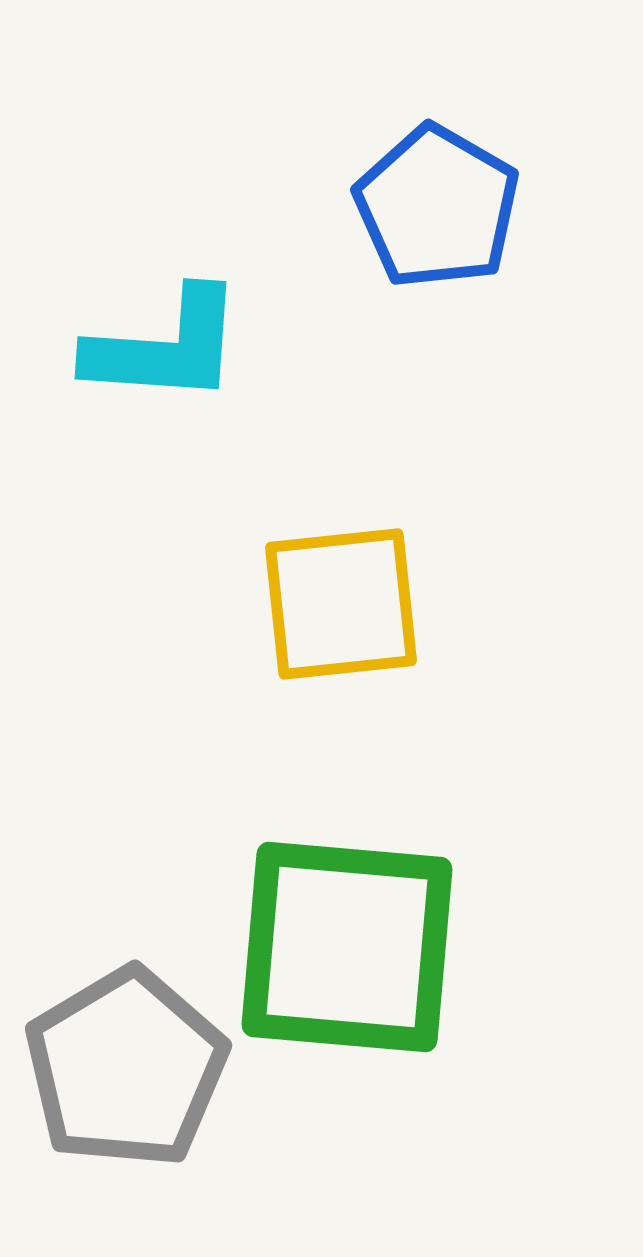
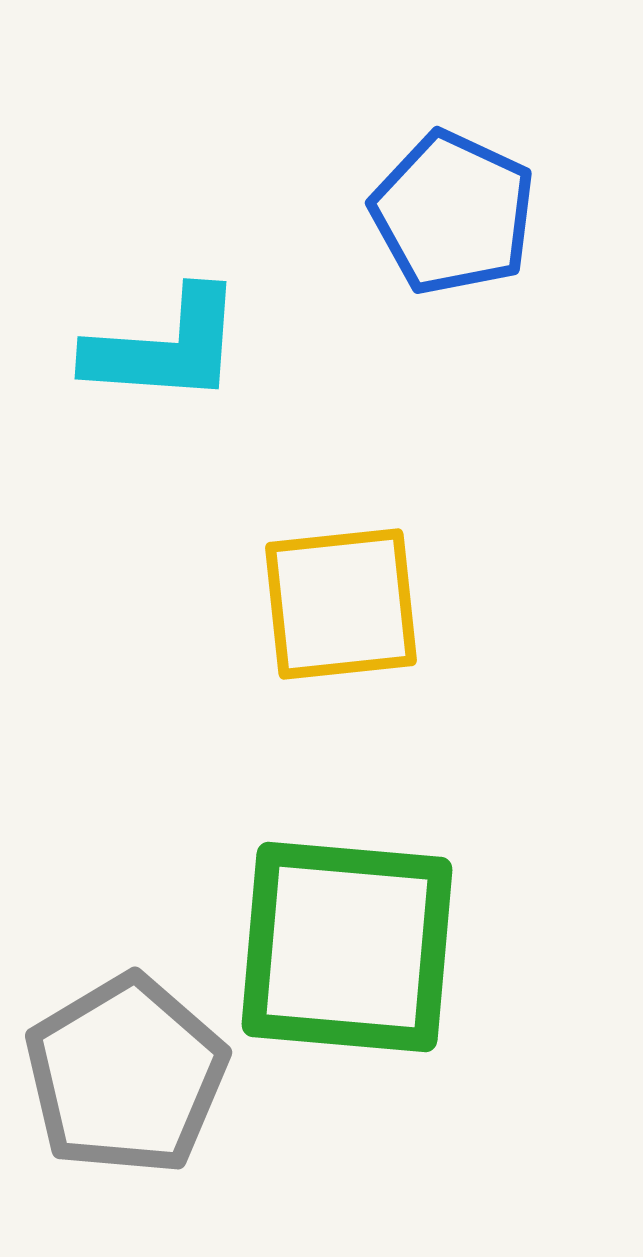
blue pentagon: moved 16 px right, 6 px down; rotated 5 degrees counterclockwise
gray pentagon: moved 7 px down
